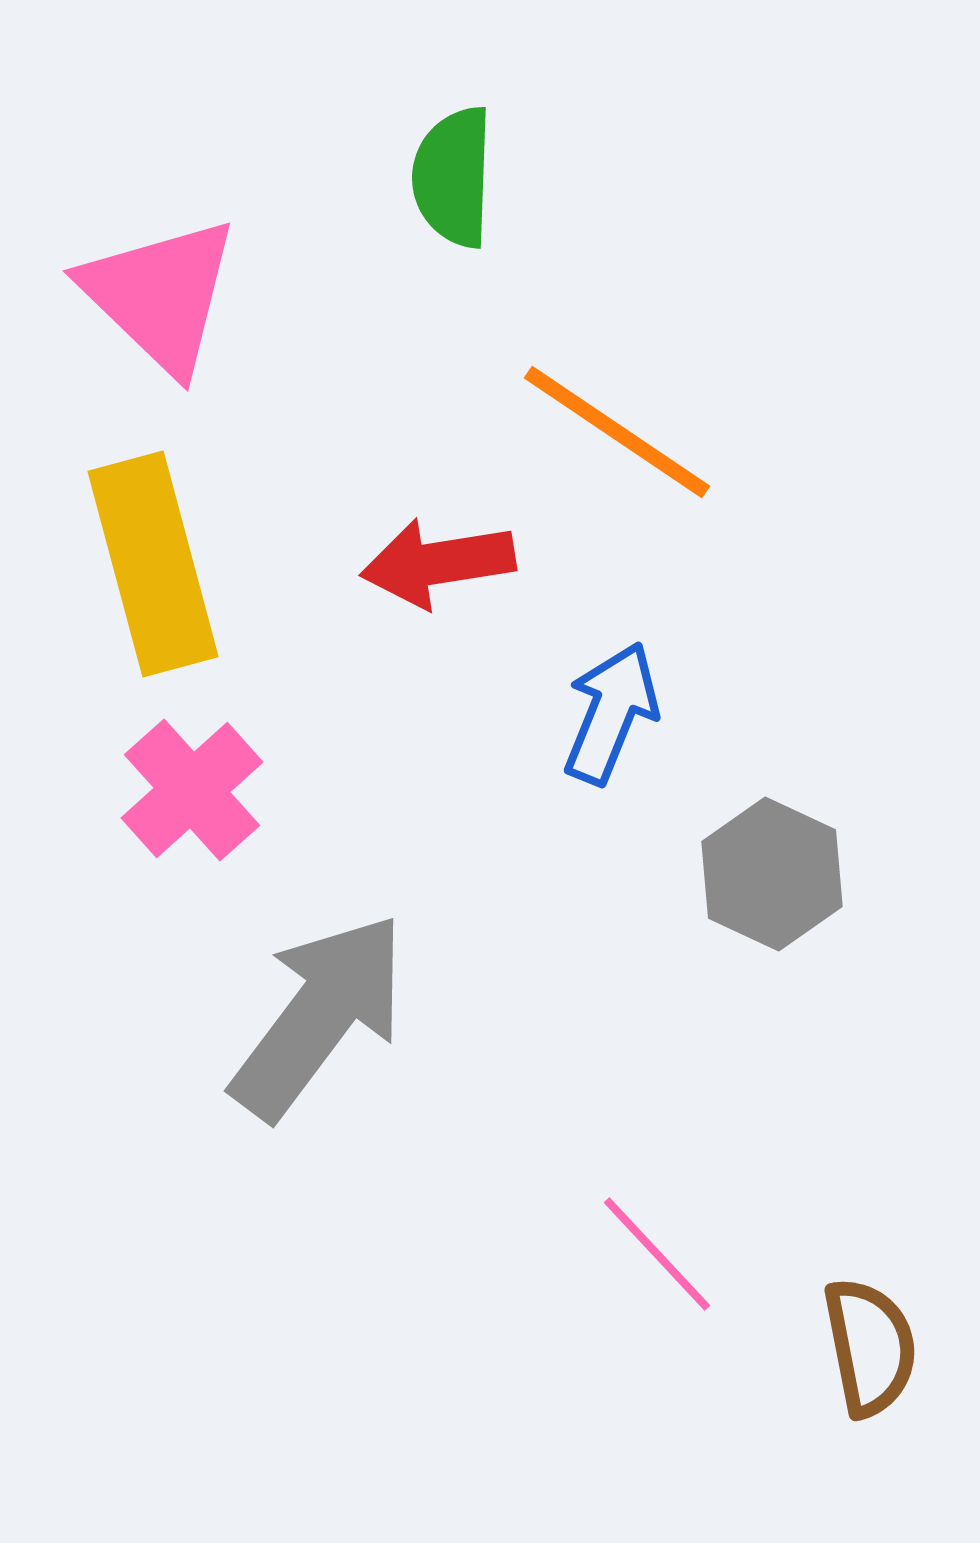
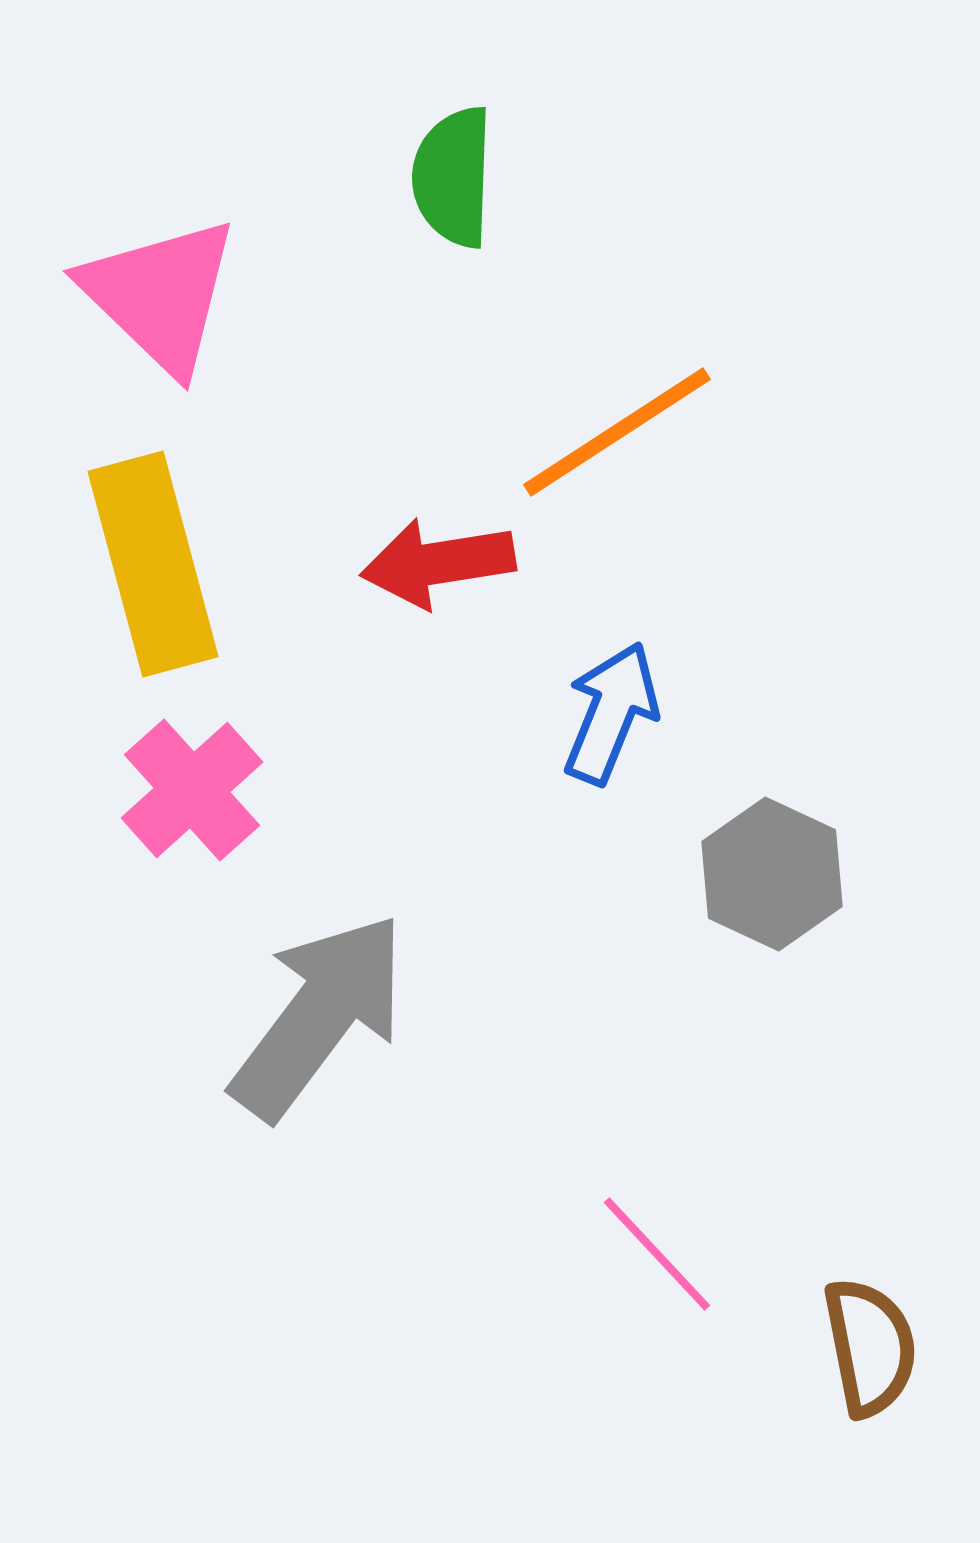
orange line: rotated 67 degrees counterclockwise
